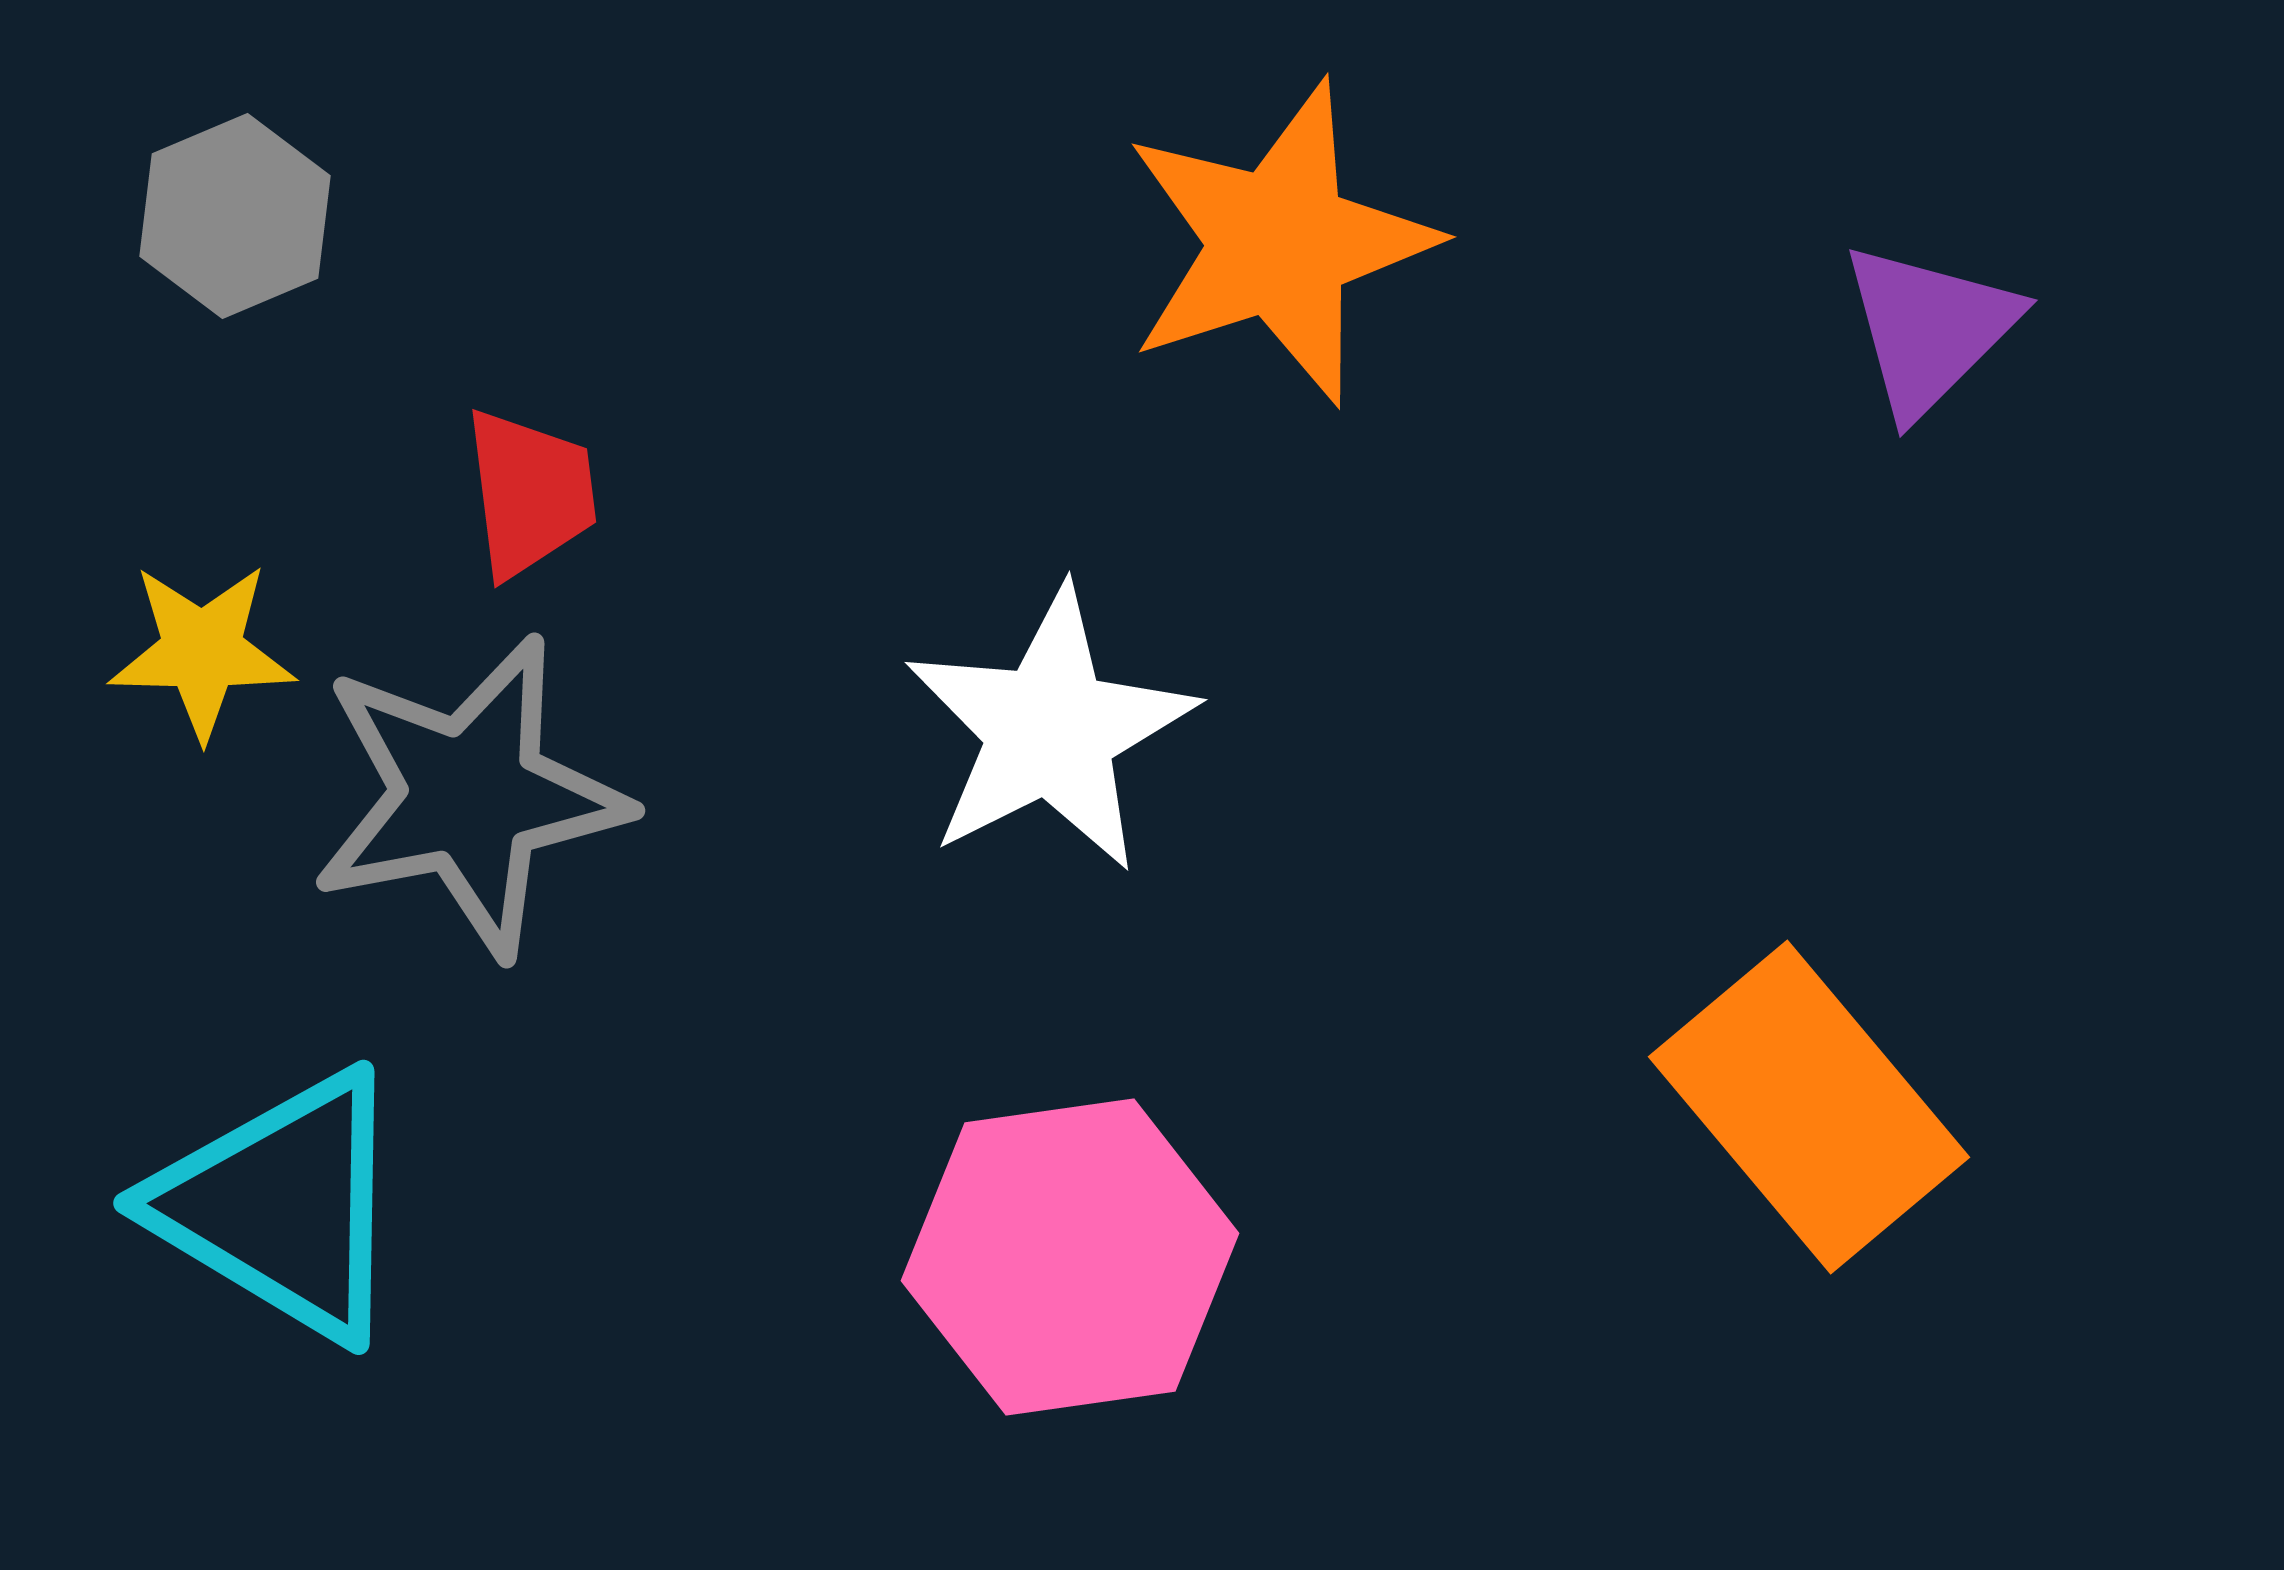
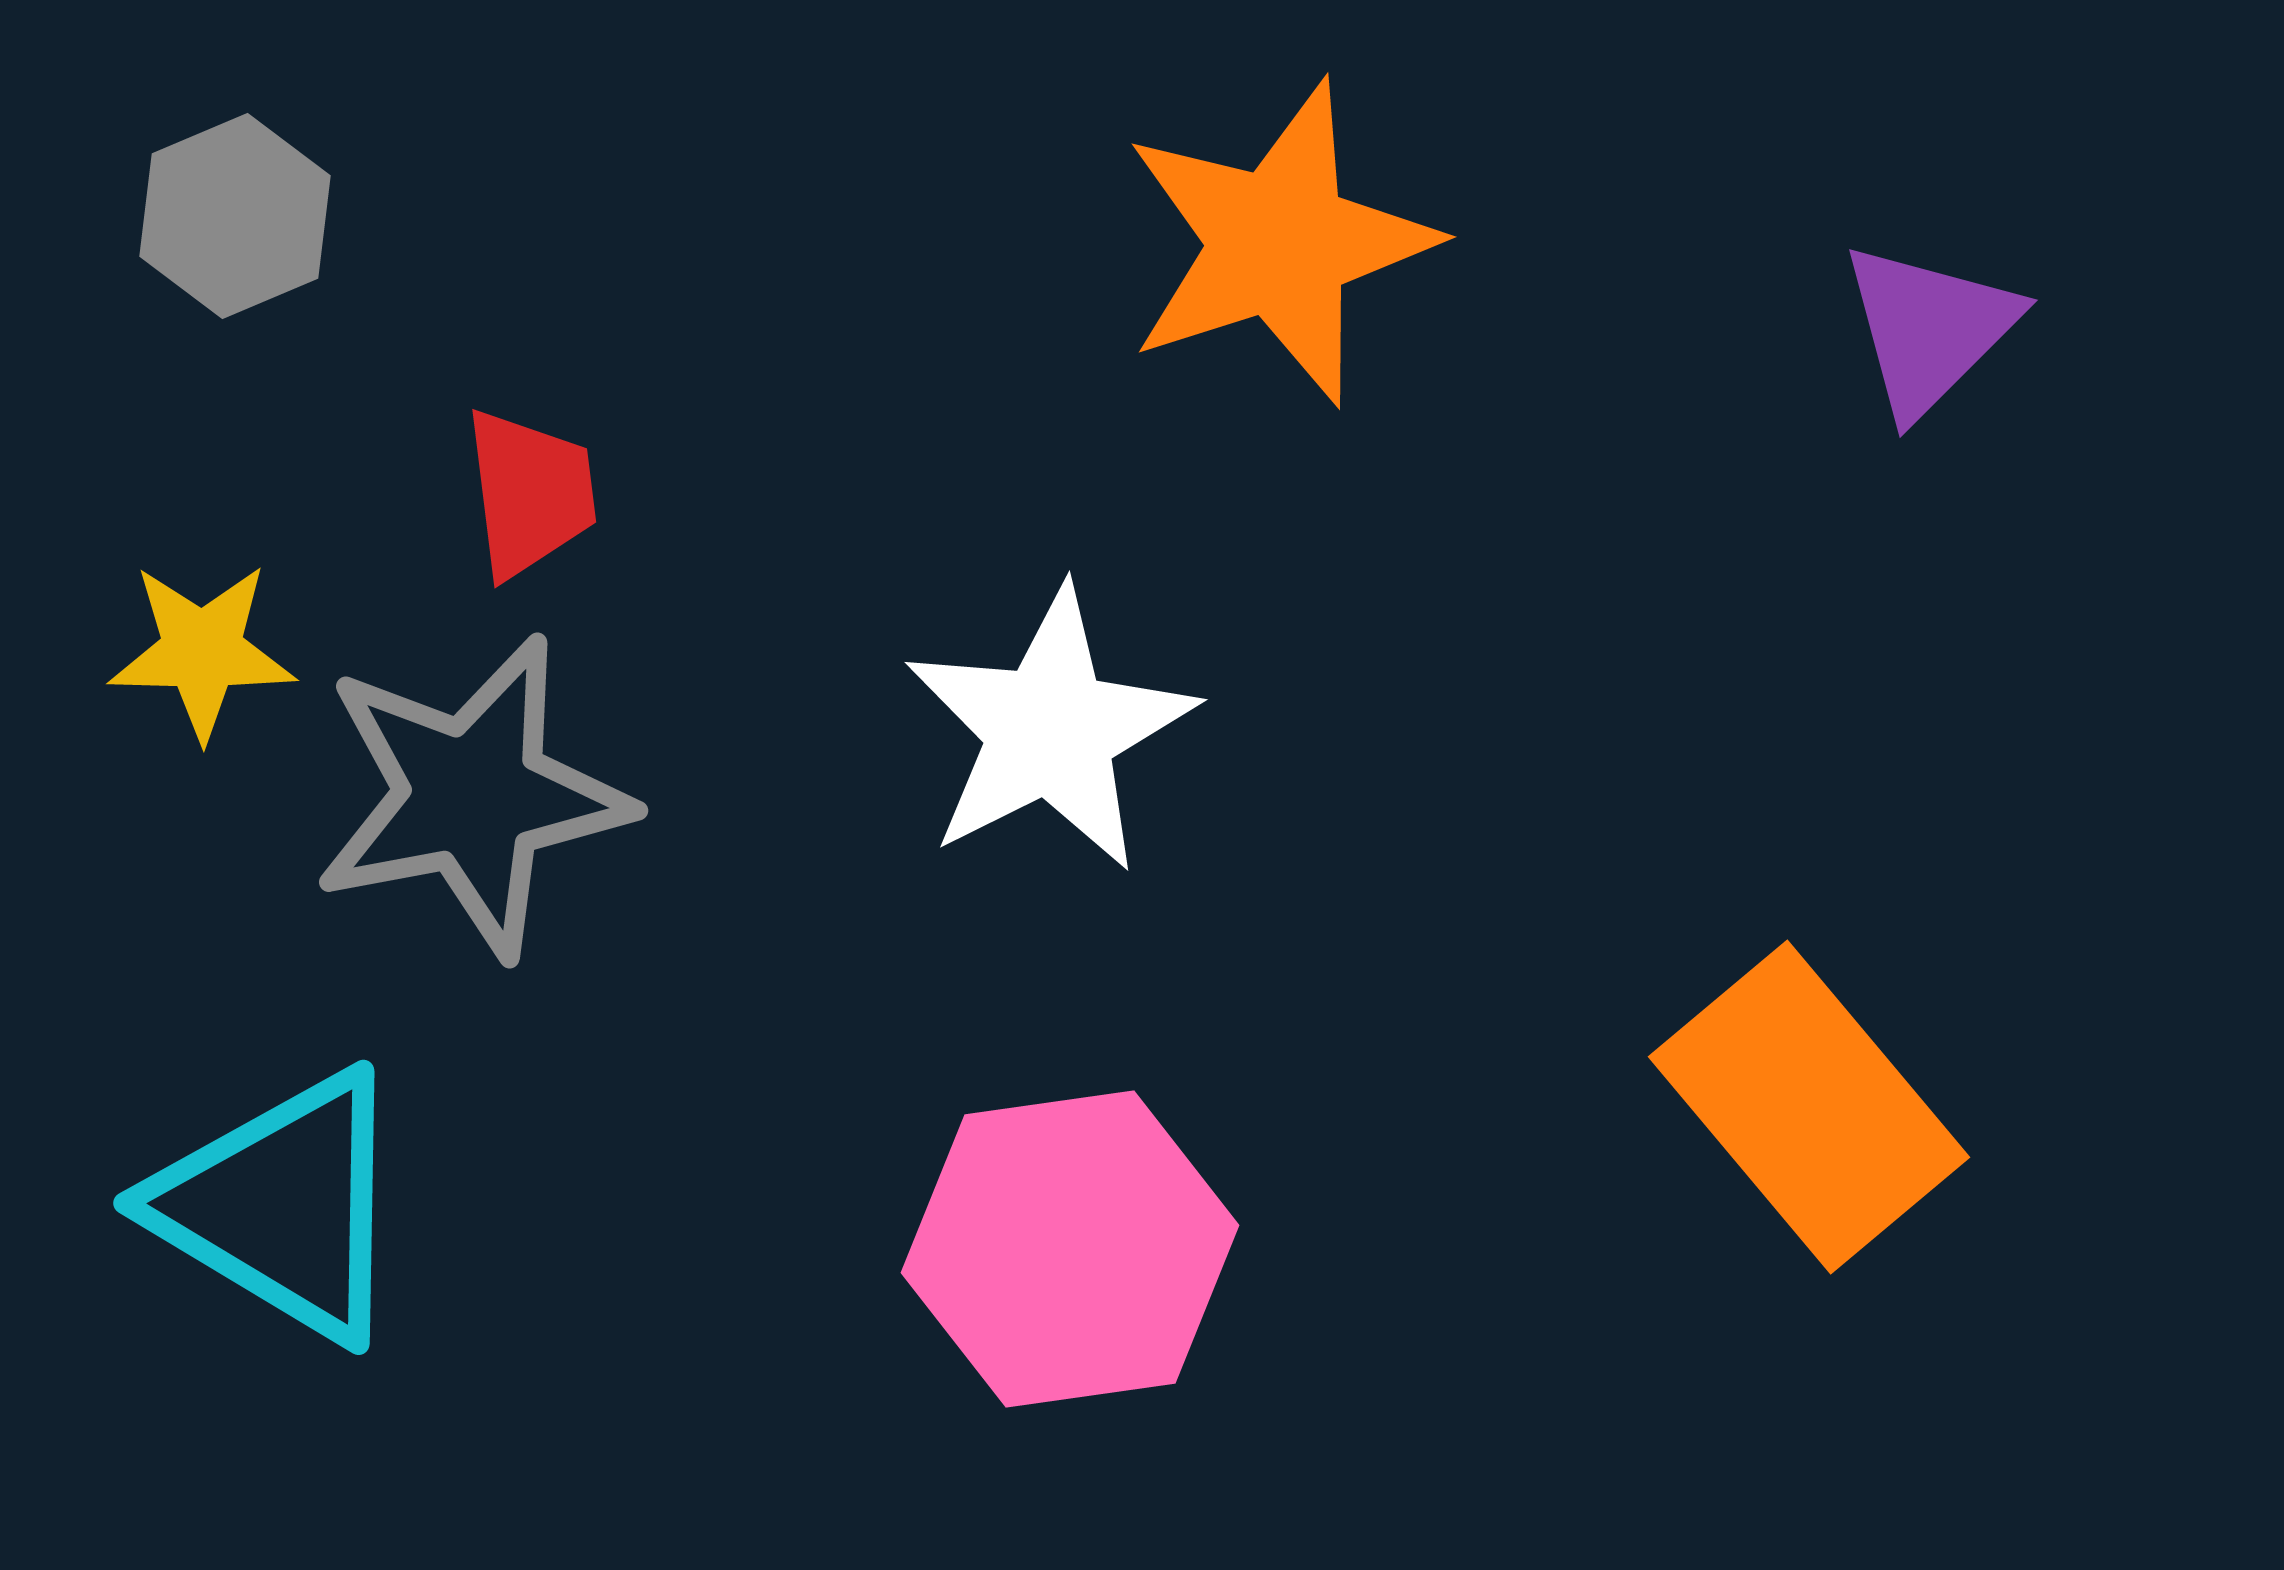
gray star: moved 3 px right
pink hexagon: moved 8 px up
